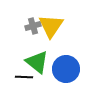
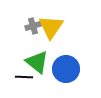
yellow triangle: moved 1 px down
